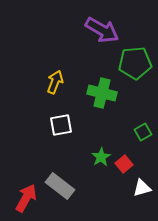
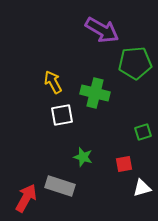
yellow arrow: moved 2 px left; rotated 50 degrees counterclockwise
green cross: moved 7 px left
white square: moved 1 px right, 10 px up
green square: rotated 12 degrees clockwise
green star: moved 18 px left; rotated 24 degrees counterclockwise
red square: rotated 30 degrees clockwise
gray rectangle: rotated 20 degrees counterclockwise
